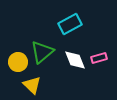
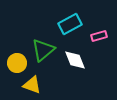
green triangle: moved 1 px right, 2 px up
pink rectangle: moved 22 px up
yellow circle: moved 1 px left, 1 px down
yellow triangle: rotated 24 degrees counterclockwise
